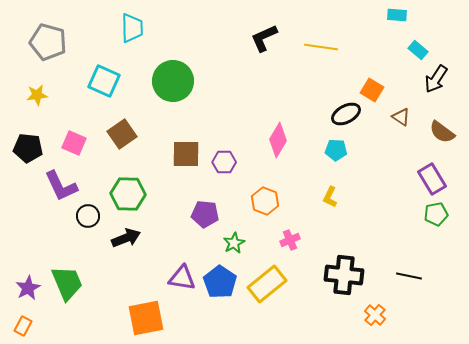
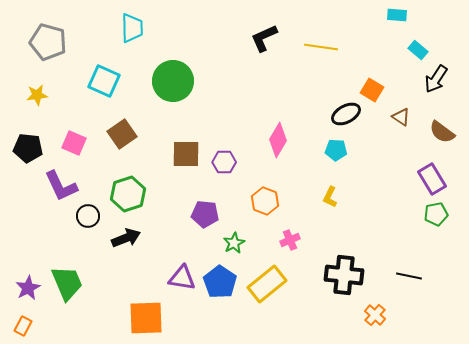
green hexagon at (128, 194): rotated 20 degrees counterclockwise
orange square at (146, 318): rotated 9 degrees clockwise
